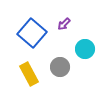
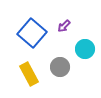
purple arrow: moved 2 px down
